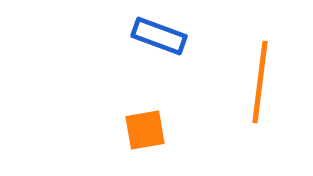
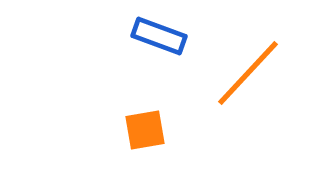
orange line: moved 12 px left, 9 px up; rotated 36 degrees clockwise
